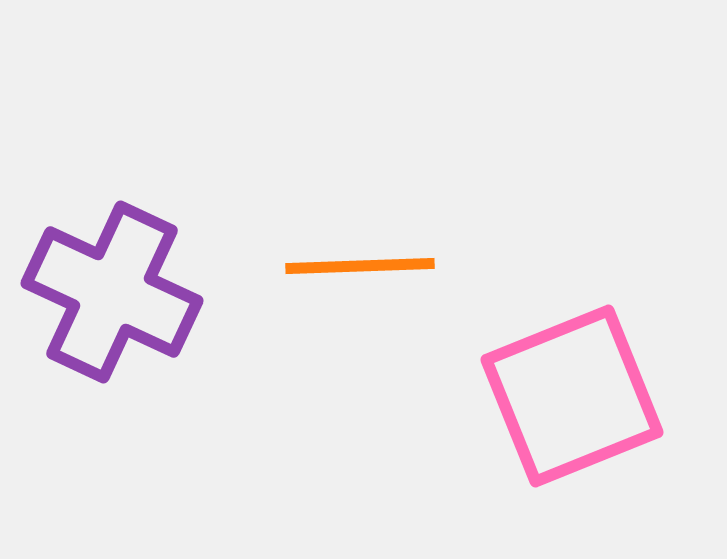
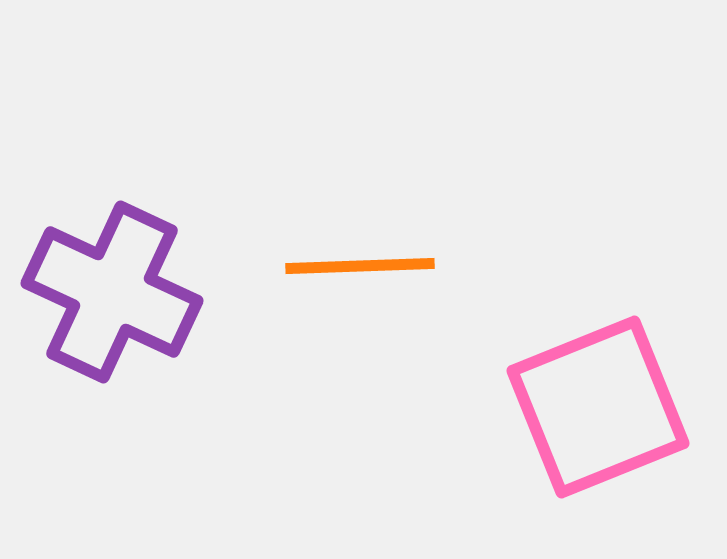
pink square: moved 26 px right, 11 px down
